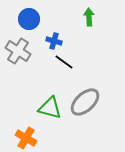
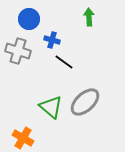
blue cross: moved 2 px left, 1 px up
gray cross: rotated 15 degrees counterclockwise
green triangle: moved 1 px right, 1 px up; rotated 25 degrees clockwise
orange cross: moved 3 px left
